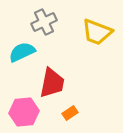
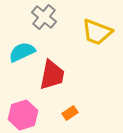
gray cross: moved 5 px up; rotated 25 degrees counterclockwise
red trapezoid: moved 8 px up
pink hexagon: moved 1 px left, 3 px down; rotated 12 degrees counterclockwise
